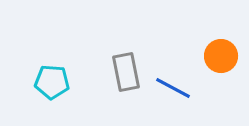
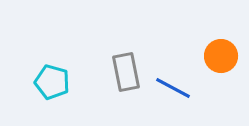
cyan pentagon: rotated 12 degrees clockwise
